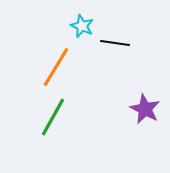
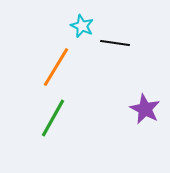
green line: moved 1 px down
